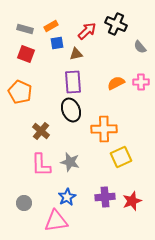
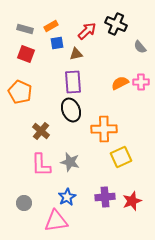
orange semicircle: moved 4 px right
